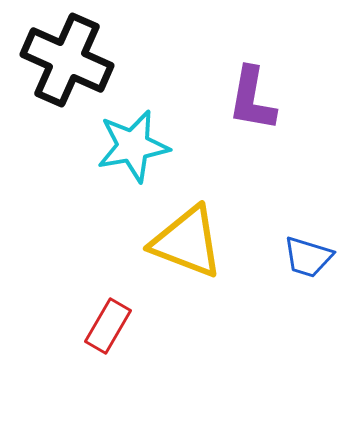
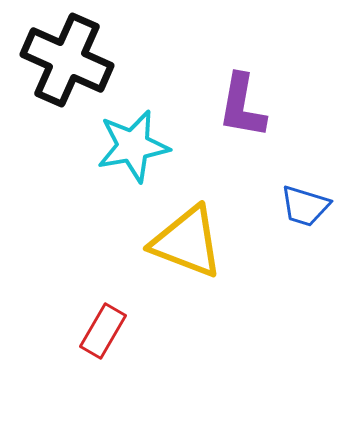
purple L-shape: moved 10 px left, 7 px down
blue trapezoid: moved 3 px left, 51 px up
red rectangle: moved 5 px left, 5 px down
